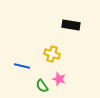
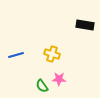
black rectangle: moved 14 px right
blue line: moved 6 px left, 11 px up; rotated 28 degrees counterclockwise
pink star: rotated 16 degrees counterclockwise
